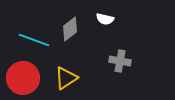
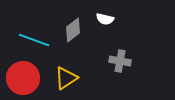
gray diamond: moved 3 px right, 1 px down
